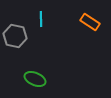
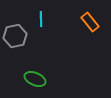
orange rectangle: rotated 18 degrees clockwise
gray hexagon: rotated 25 degrees counterclockwise
